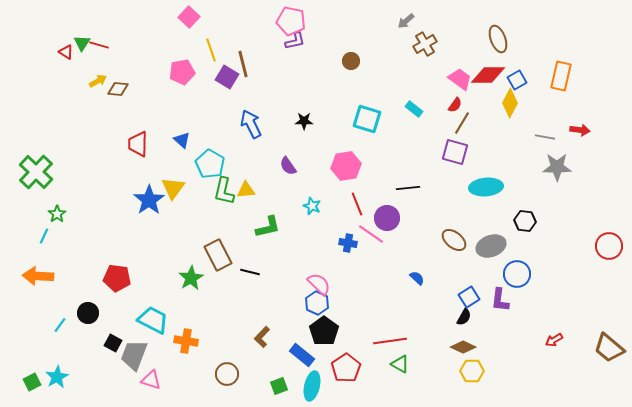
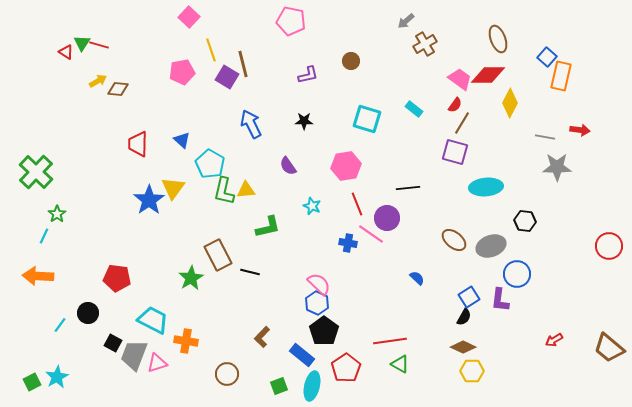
purple L-shape at (295, 41): moved 13 px right, 34 px down
blue square at (517, 80): moved 30 px right, 23 px up; rotated 18 degrees counterclockwise
pink triangle at (151, 380): moved 6 px right, 17 px up; rotated 35 degrees counterclockwise
